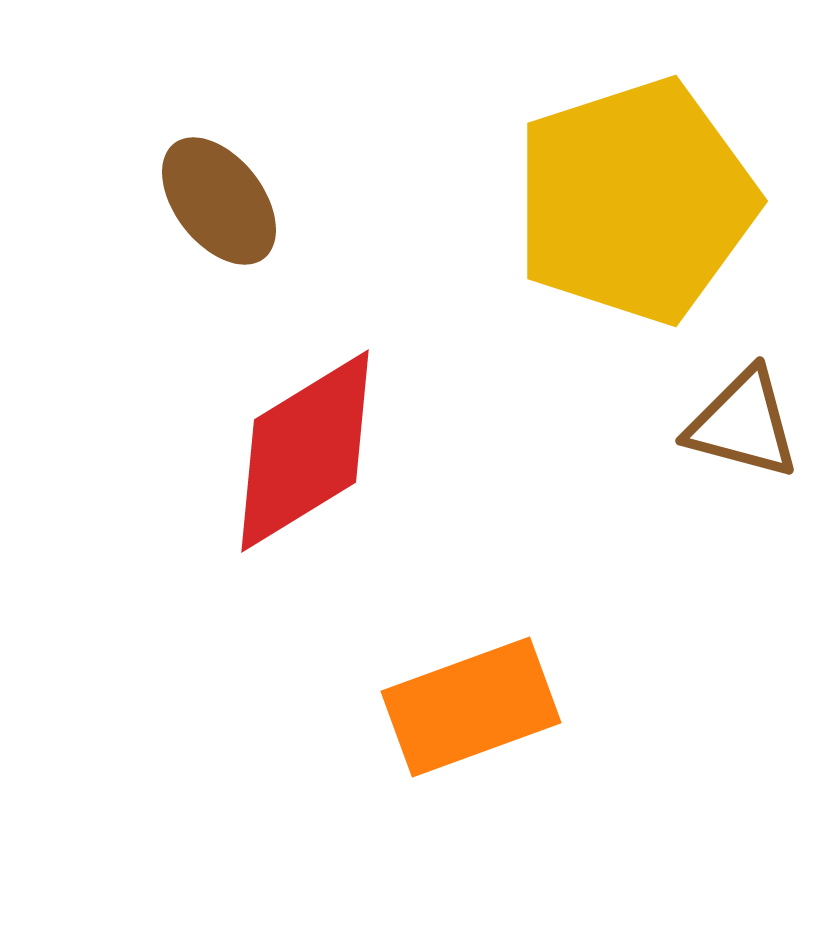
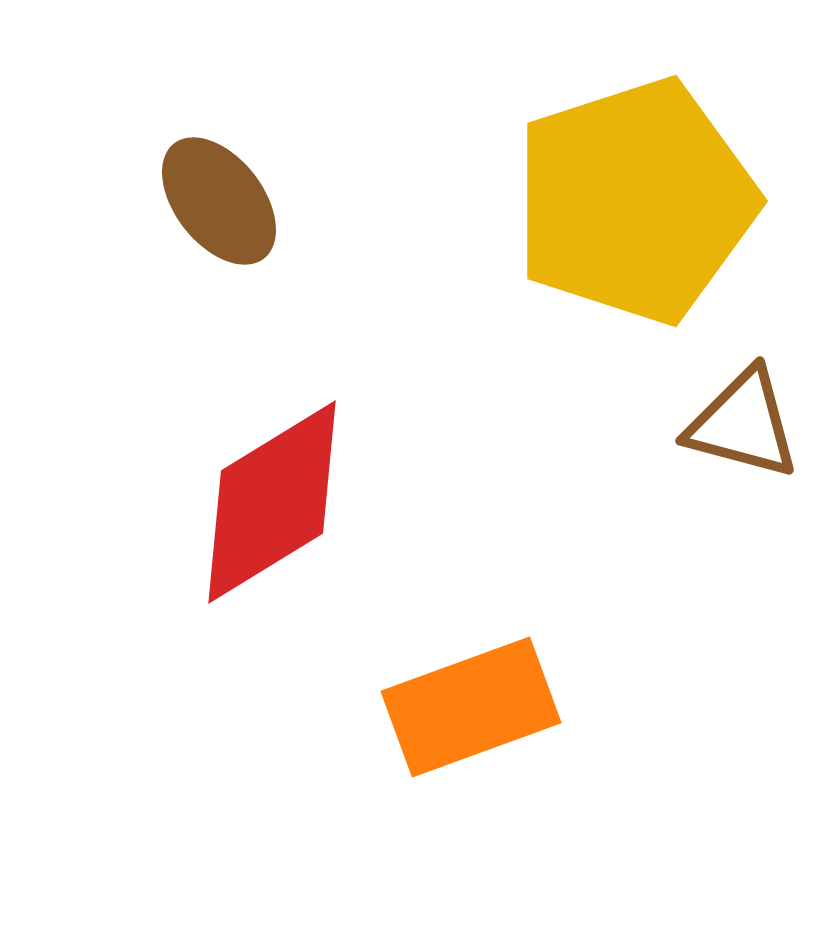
red diamond: moved 33 px left, 51 px down
